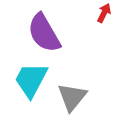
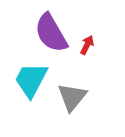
red arrow: moved 17 px left, 32 px down
purple semicircle: moved 7 px right
